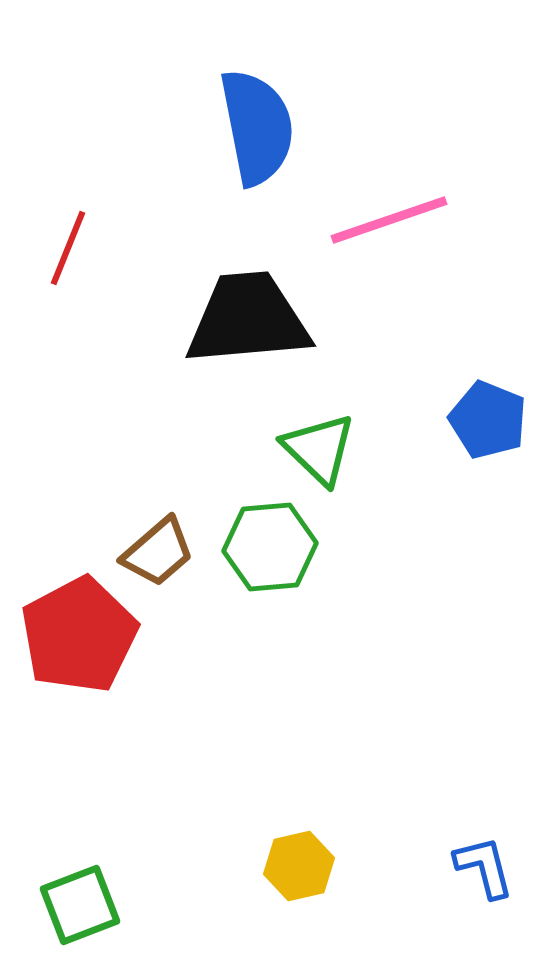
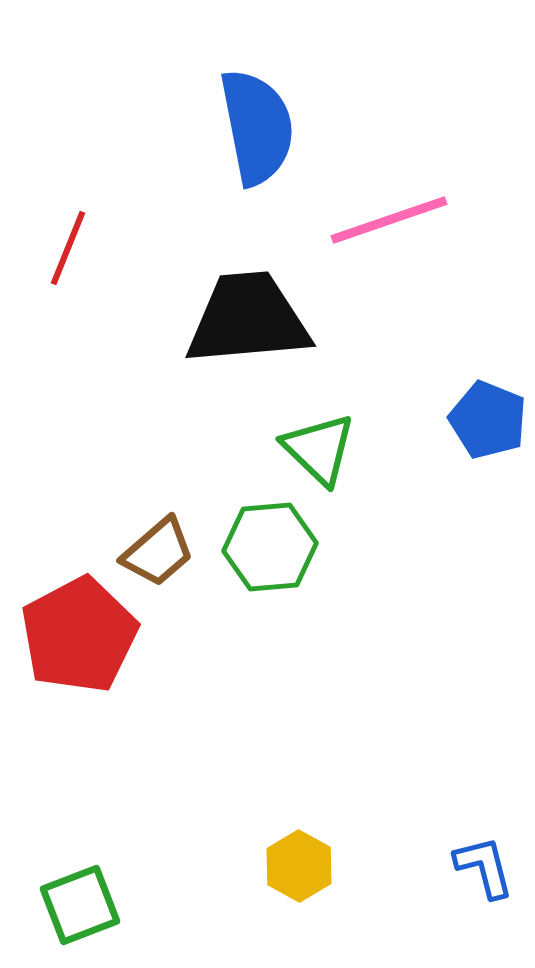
yellow hexagon: rotated 18 degrees counterclockwise
